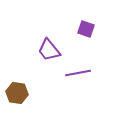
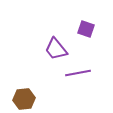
purple trapezoid: moved 7 px right, 1 px up
brown hexagon: moved 7 px right, 6 px down; rotated 15 degrees counterclockwise
